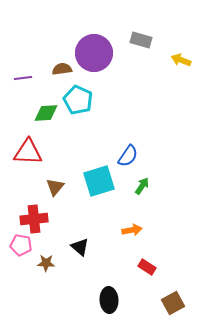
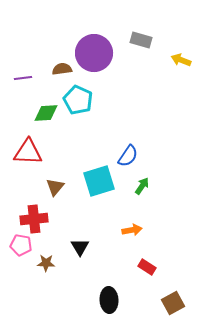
black triangle: rotated 18 degrees clockwise
